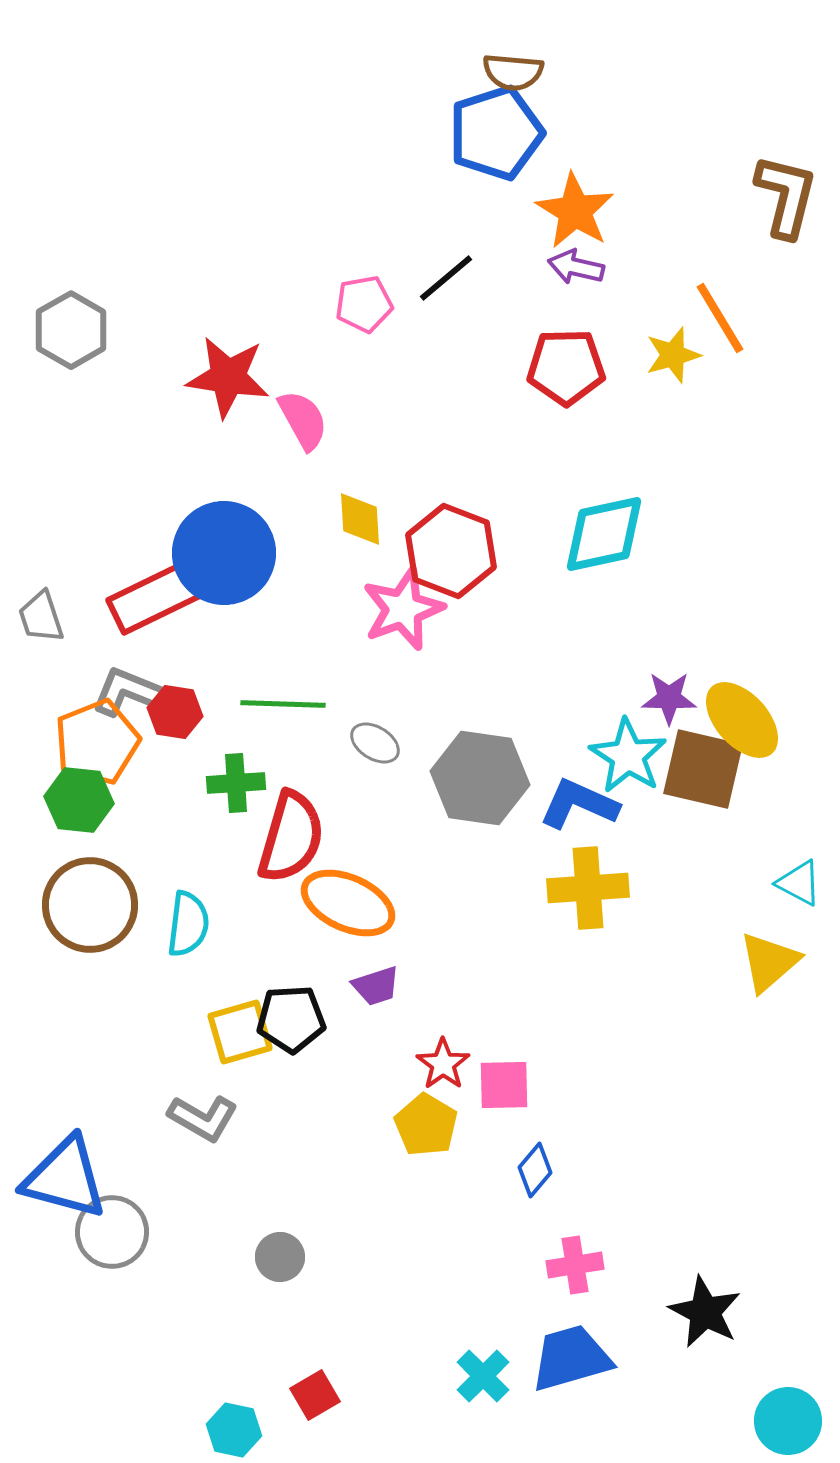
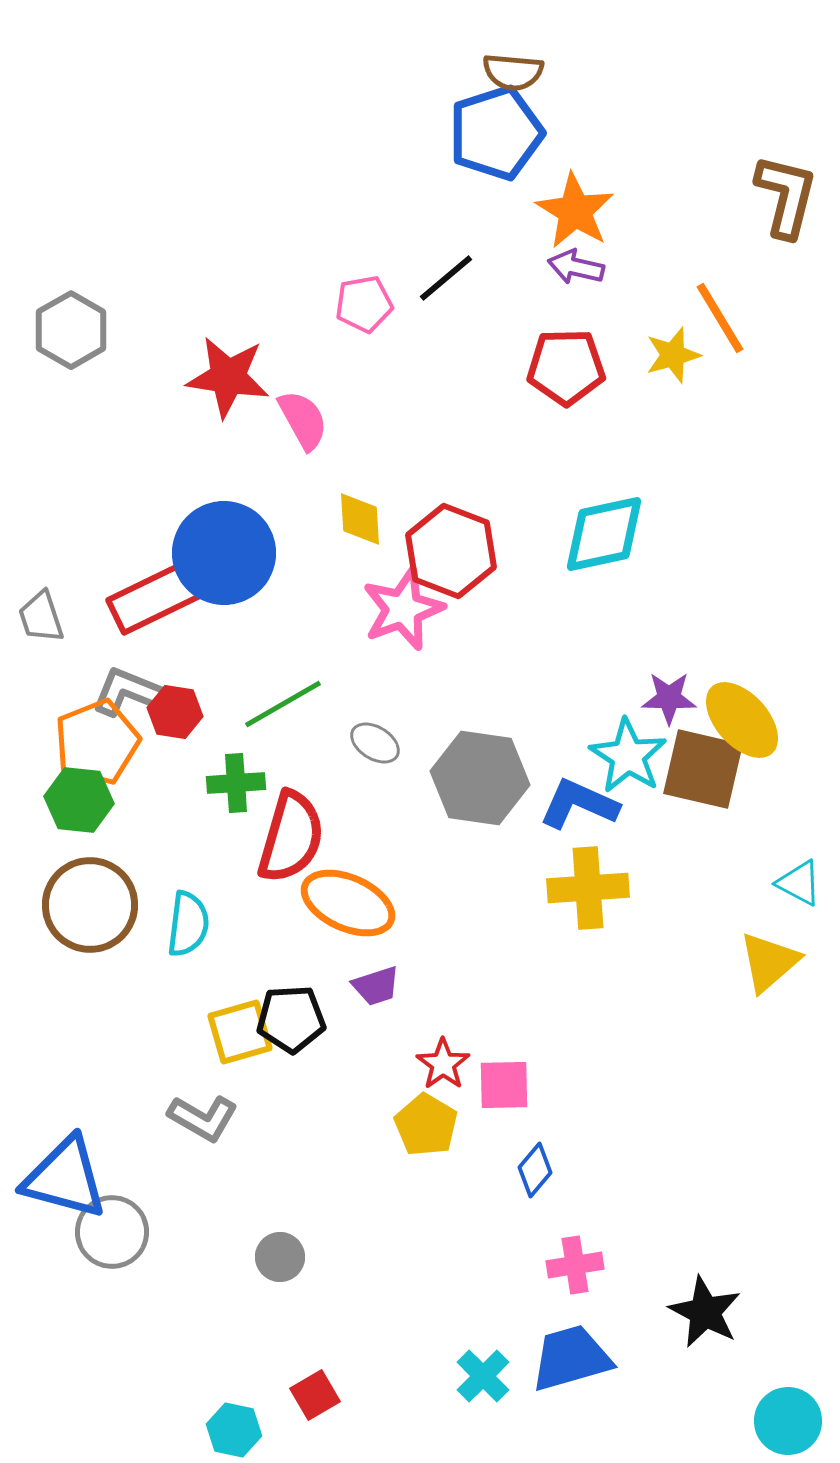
green line at (283, 704): rotated 32 degrees counterclockwise
